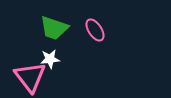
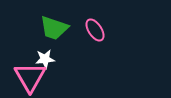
white star: moved 5 px left
pink triangle: rotated 8 degrees clockwise
